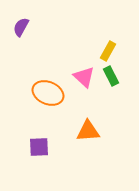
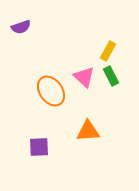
purple semicircle: rotated 138 degrees counterclockwise
orange ellipse: moved 3 px right, 2 px up; rotated 32 degrees clockwise
